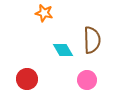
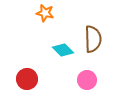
orange star: moved 1 px right
brown semicircle: moved 1 px right, 1 px up
cyan diamond: rotated 15 degrees counterclockwise
